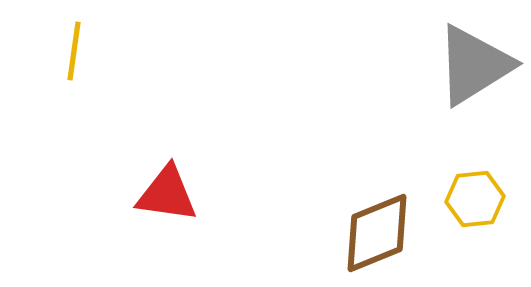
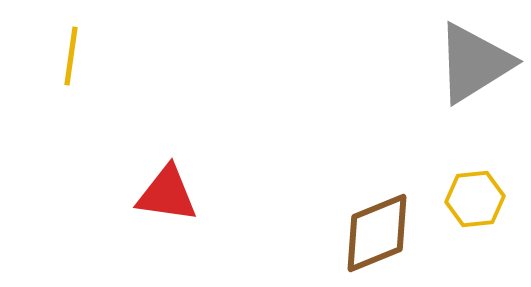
yellow line: moved 3 px left, 5 px down
gray triangle: moved 2 px up
